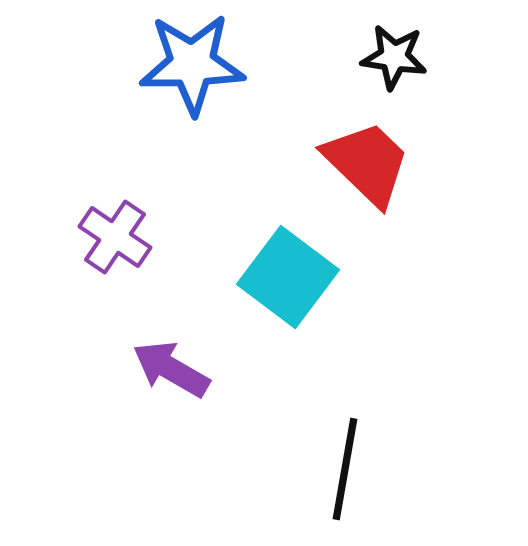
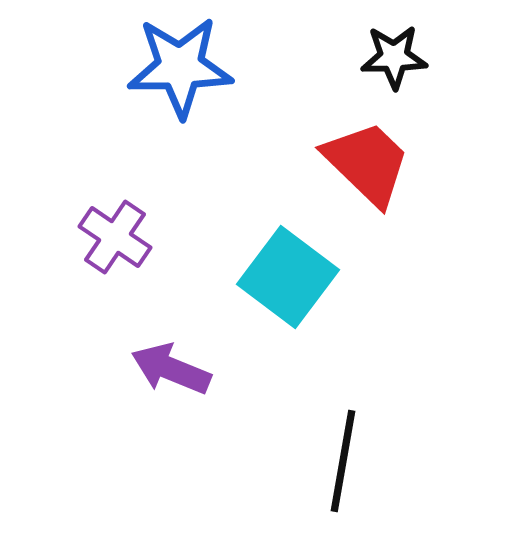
black star: rotated 10 degrees counterclockwise
blue star: moved 12 px left, 3 px down
purple arrow: rotated 8 degrees counterclockwise
black line: moved 2 px left, 8 px up
